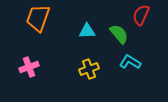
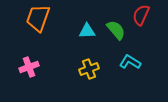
green semicircle: moved 3 px left, 4 px up
